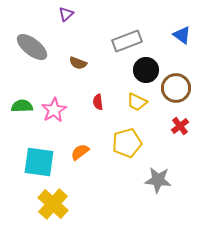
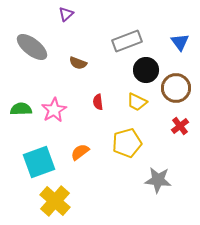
blue triangle: moved 2 px left, 7 px down; rotated 18 degrees clockwise
green semicircle: moved 1 px left, 3 px down
cyan square: rotated 28 degrees counterclockwise
yellow cross: moved 2 px right, 3 px up
